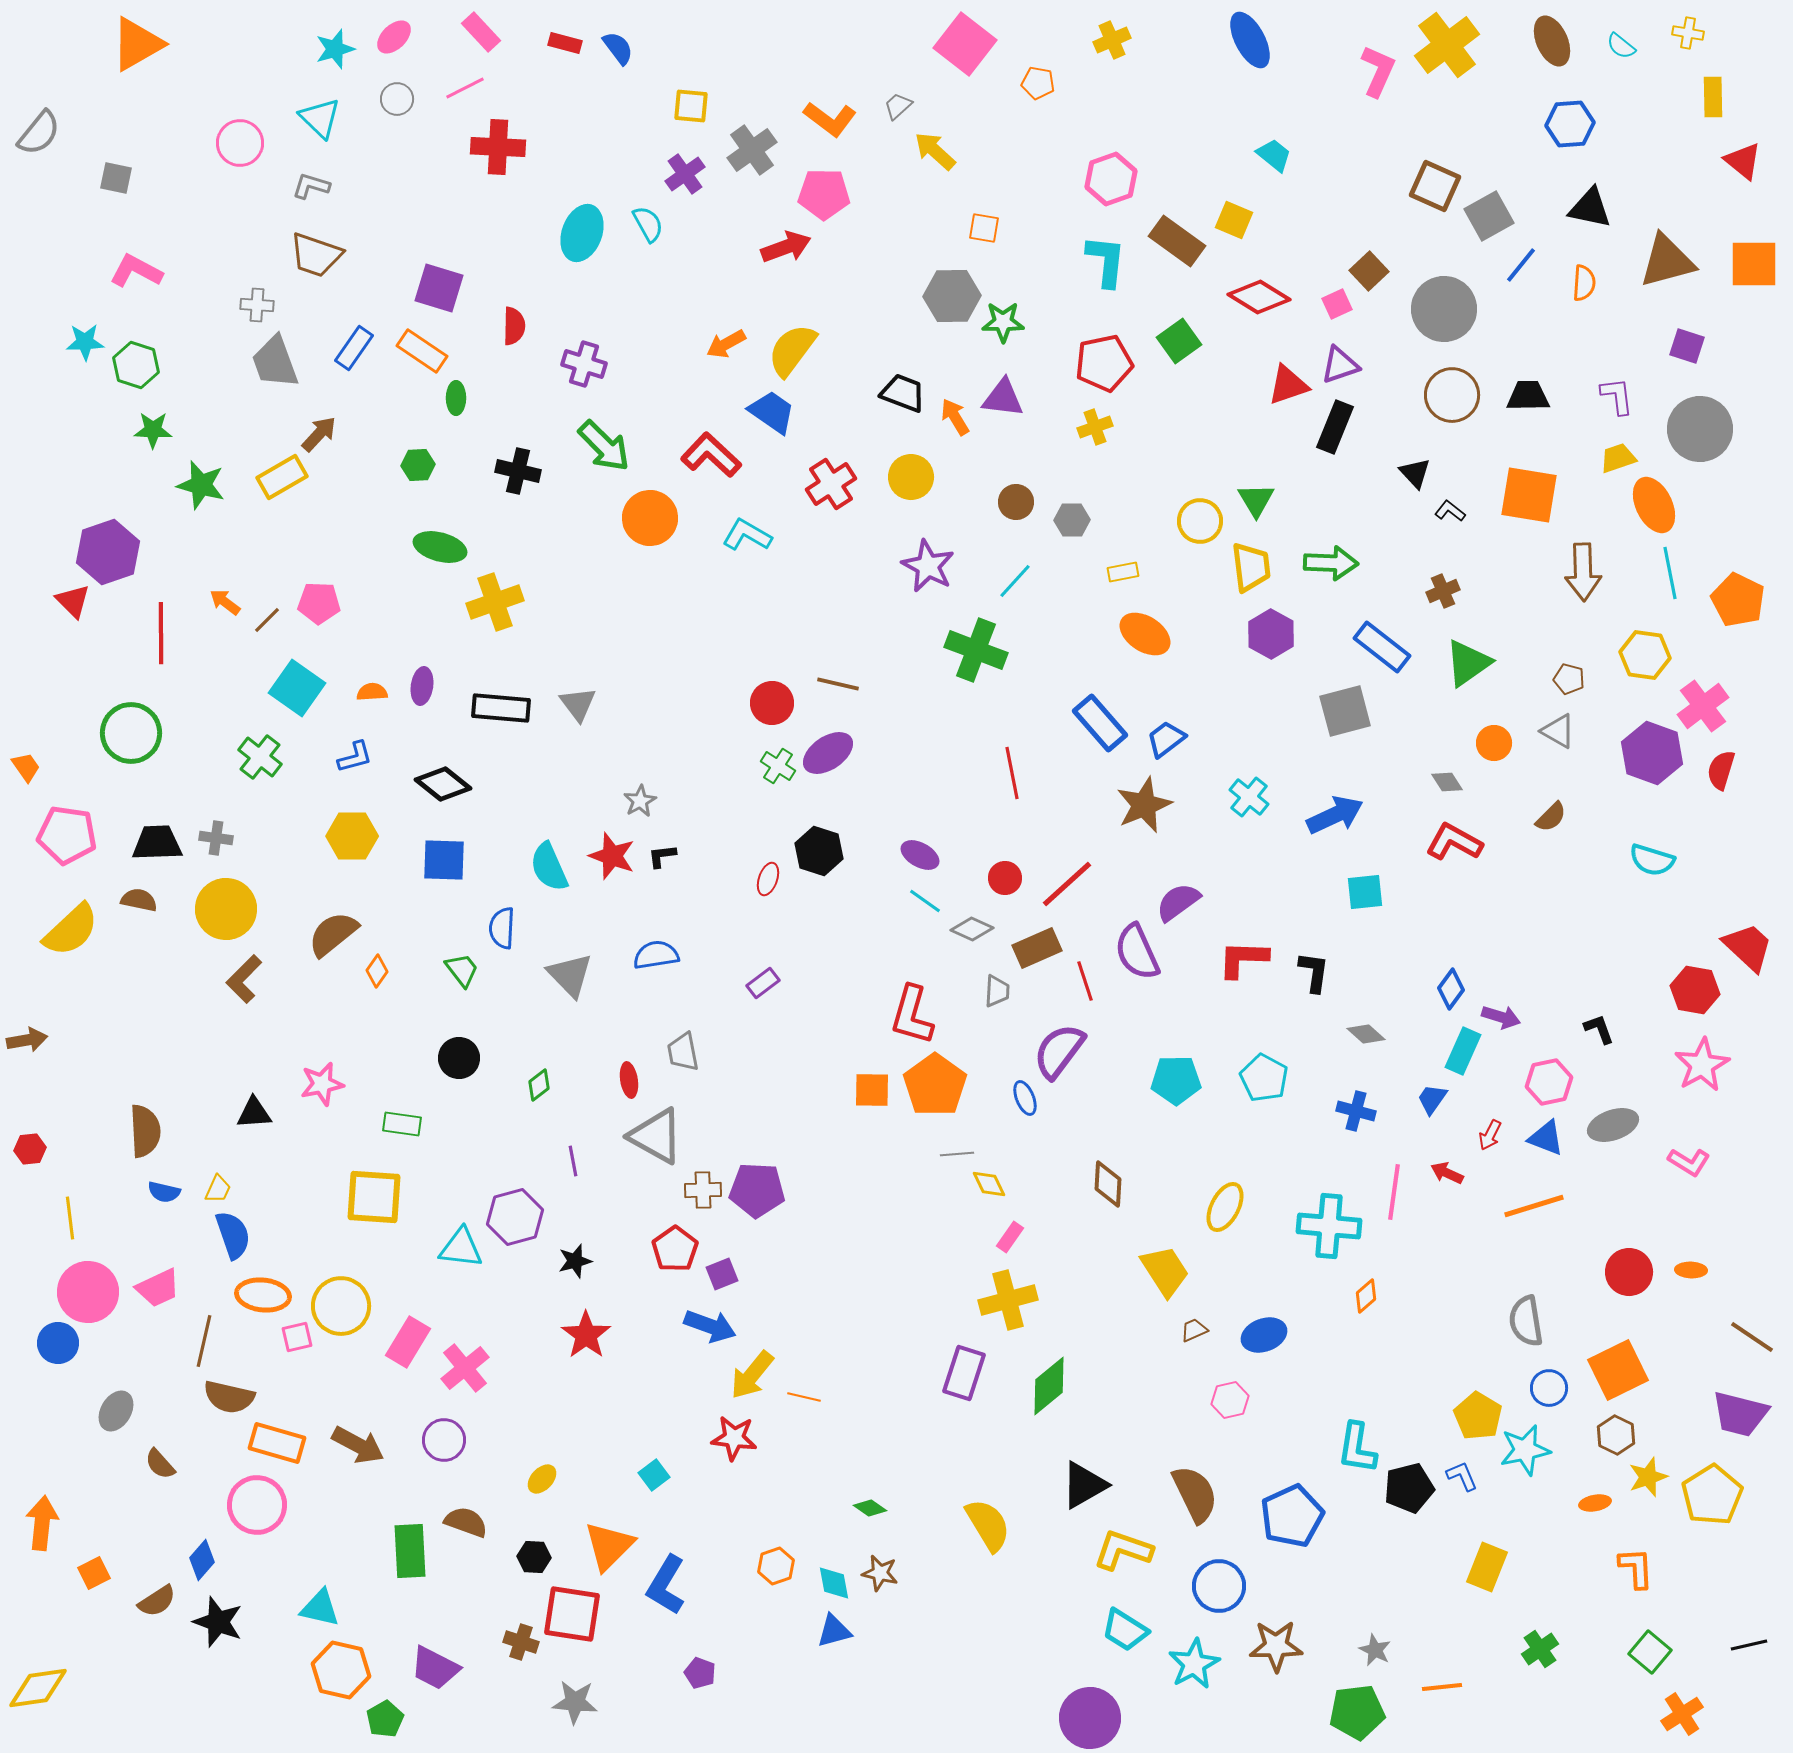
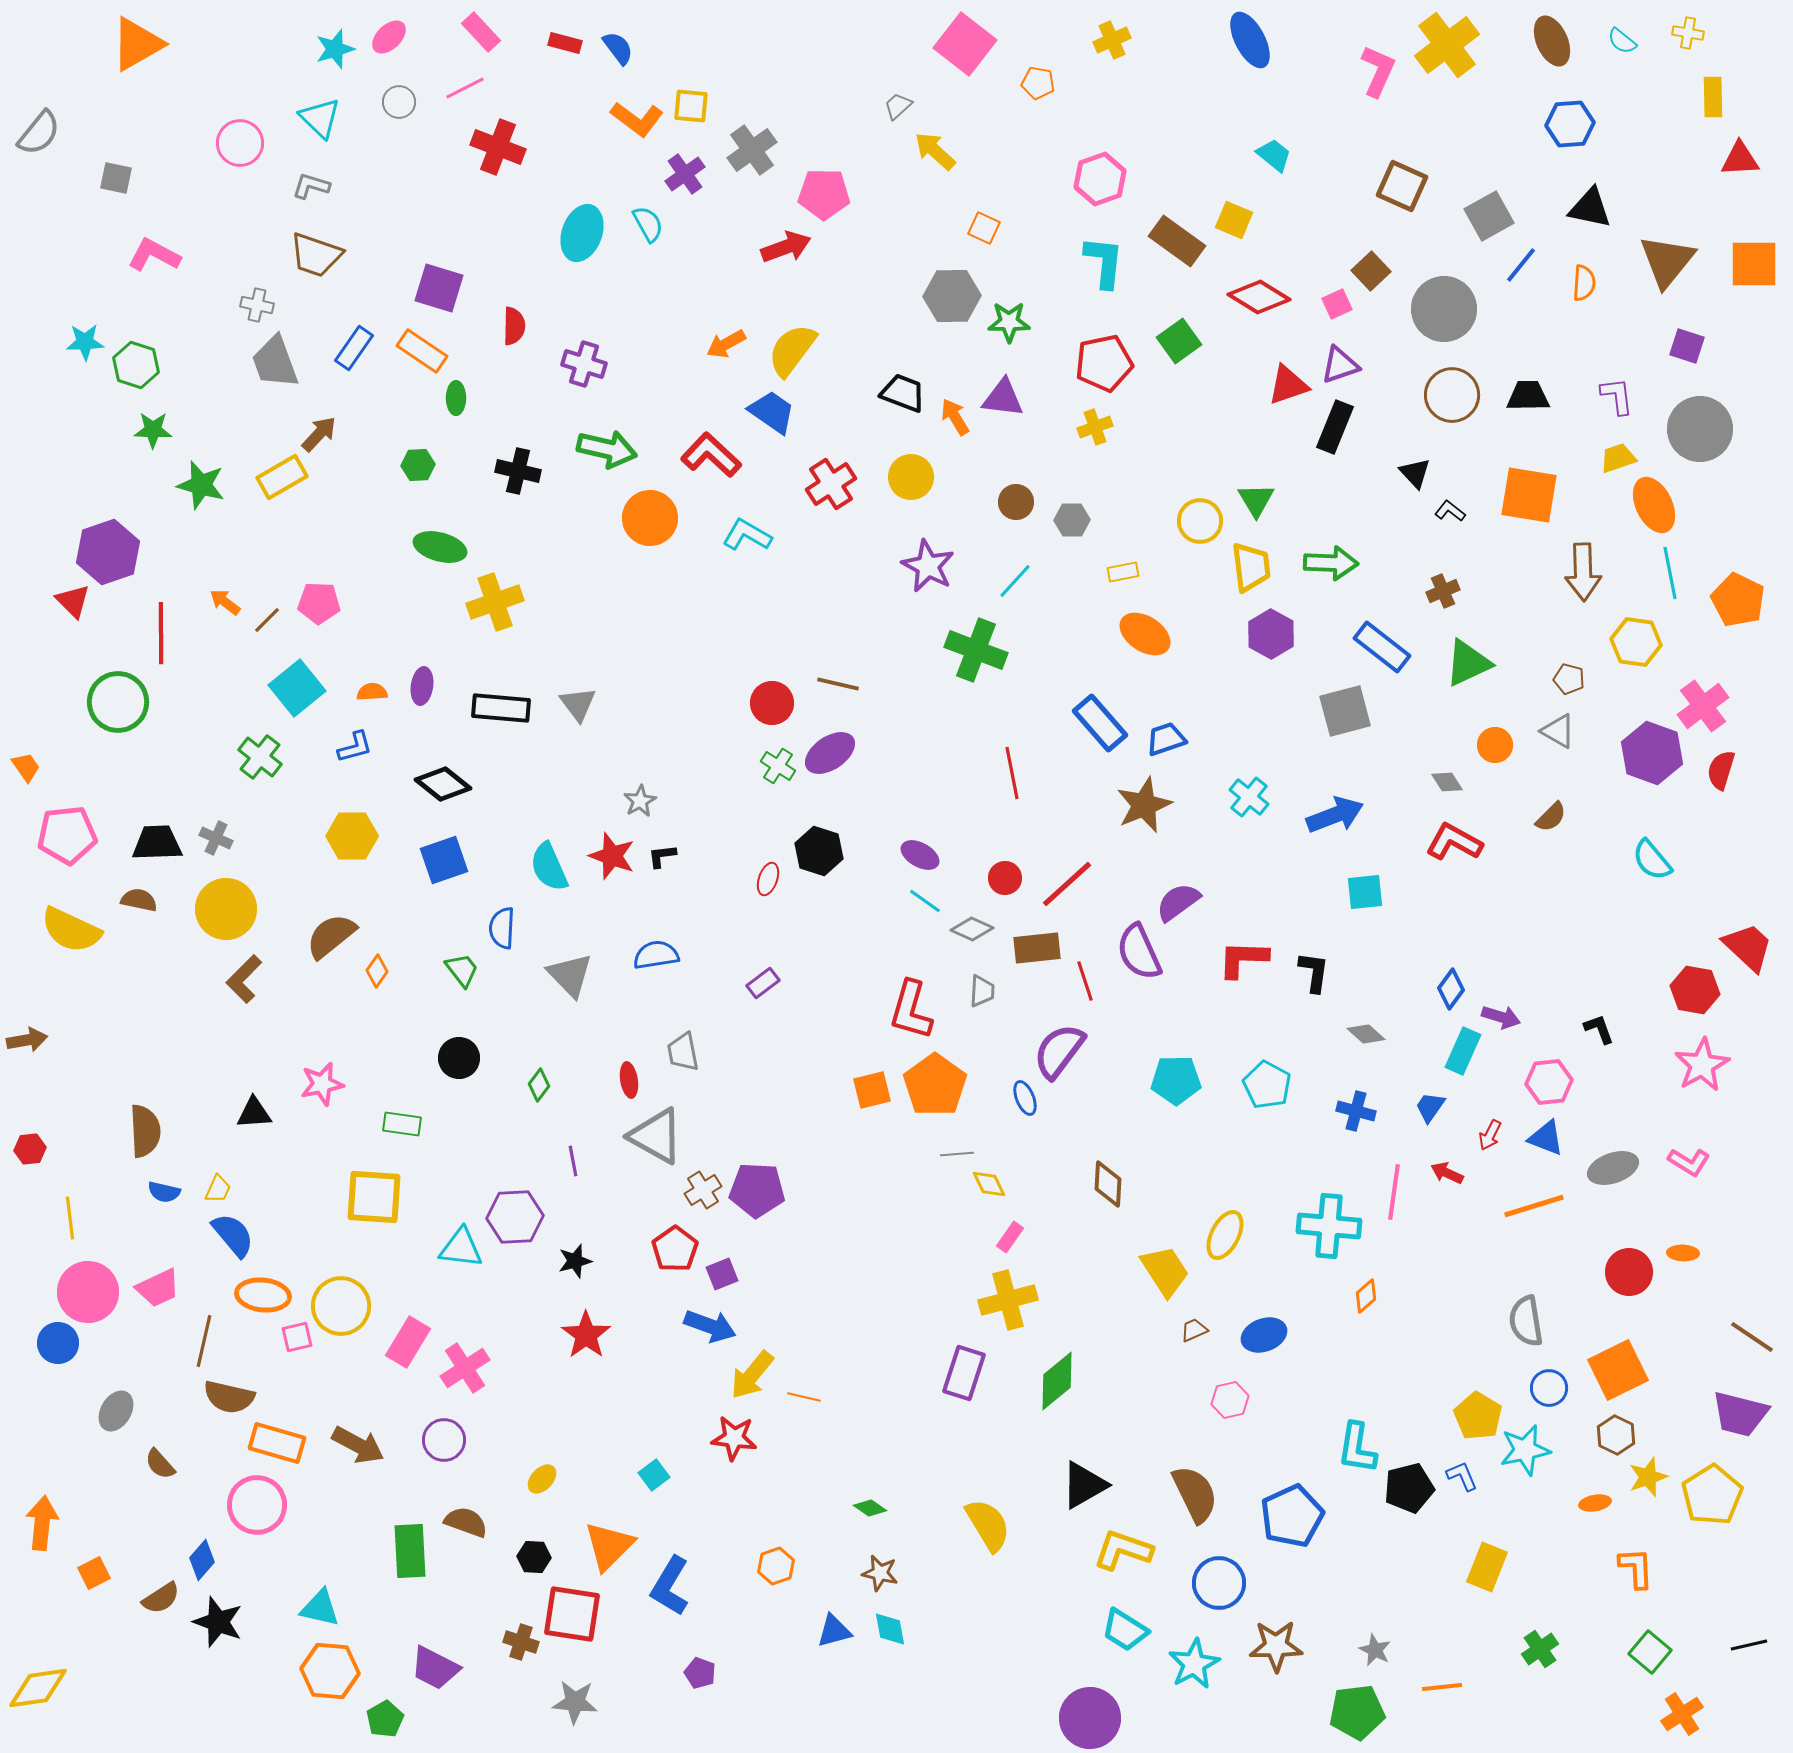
pink ellipse at (394, 37): moved 5 px left
cyan semicircle at (1621, 46): moved 1 px right, 5 px up
gray circle at (397, 99): moved 2 px right, 3 px down
orange L-shape at (830, 119): moved 193 px left
red cross at (498, 147): rotated 18 degrees clockwise
red triangle at (1743, 161): moved 3 px left, 2 px up; rotated 42 degrees counterclockwise
pink hexagon at (1111, 179): moved 11 px left
brown square at (1435, 186): moved 33 px left
orange square at (984, 228): rotated 16 degrees clockwise
cyan L-shape at (1106, 261): moved 2 px left, 1 px down
brown triangle at (1667, 261): rotated 36 degrees counterclockwise
pink L-shape at (136, 271): moved 18 px right, 16 px up
brown square at (1369, 271): moved 2 px right
gray cross at (257, 305): rotated 8 degrees clockwise
green star at (1003, 322): moved 6 px right
green arrow at (604, 446): moved 3 px right, 3 px down; rotated 32 degrees counterclockwise
yellow hexagon at (1645, 655): moved 9 px left, 13 px up
green triangle at (1468, 663): rotated 10 degrees clockwise
cyan square at (297, 688): rotated 16 degrees clockwise
green circle at (131, 733): moved 13 px left, 31 px up
blue trapezoid at (1166, 739): rotated 18 degrees clockwise
orange circle at (1494, 743): moved 1 px right, 2 px down
purple ellipse at (828, 753): moved 2 px right
blue L-shape at (355, 757): moved 10 px up
blue arrow at (1335, 815): rotated 4 degrees clockwise
pink pentagon at (67, 835): rotated 14 degrees counterclockwise
gray cross at (216, 838): rotated 16 degrees clockwise
blue square at (444, 860): rotated 21 degrees counterclockwise
cyan semicircle at (1652, 860): rotated 33 degrees clockwise
yellow semicircle at (71, 930): rotated 68 degrees clockwise
brown semicircle at (333, 934): moved 2 px left, 2 px down
brown rectangle at (1037, 948): rotated 18 degrees clockwise
purple semicircle at (1137, 952): moved 2 px right
gray trapezoid at (997, 991): moved 15 px left
red L-shape at (912, 1015): moved 1 px left, 5 px up
cyan pentagon at (1264, 1078): moved 3 px right, 7 px down
pink hexagon at (1549, 1082): rotated 6 degrees clockwise
green diamond at (539, 1085): rotated 16 degrees counterclockwise
orange square at (872, 1090): rotated 15 degrees counterclockwise
blue trapezoid at (1432, 1099): moved 2 px left, 8 px down
gray ellipse at (1613, 1125): moved 43 px down
brown cross at (703, 1190): rotated 30 degrees counterclockwise
yellow ellipse at (1225, 1207): moved 28 px down
purple hexagon at (515, 1217): rotated 12 degrees clockwise
blue semicircle at (233, 1235): rotated 21 degrees counterclockwise
orange ellipse at (1691, 1270): moved 8 px left, 17 px up
pink cross at (465, 1368): rotated 6 degrees clockwise
green diamond at (1049, 1386): moved 8 px right, 5 px up
cyan diamond at (834, 1583): moved 56 px right, 46 px down
blue L-shape at (666, 1585): moved 4 px right, 1 px down
blue circle at (1219, 1586): moved 3 px up
brown semicircle at (157, 1601): moved 4 px right, 3 px up
orange hexagon at (341, 1670): moved 11 px left, 1 px down; rotated 8 degrees counterclockwise
